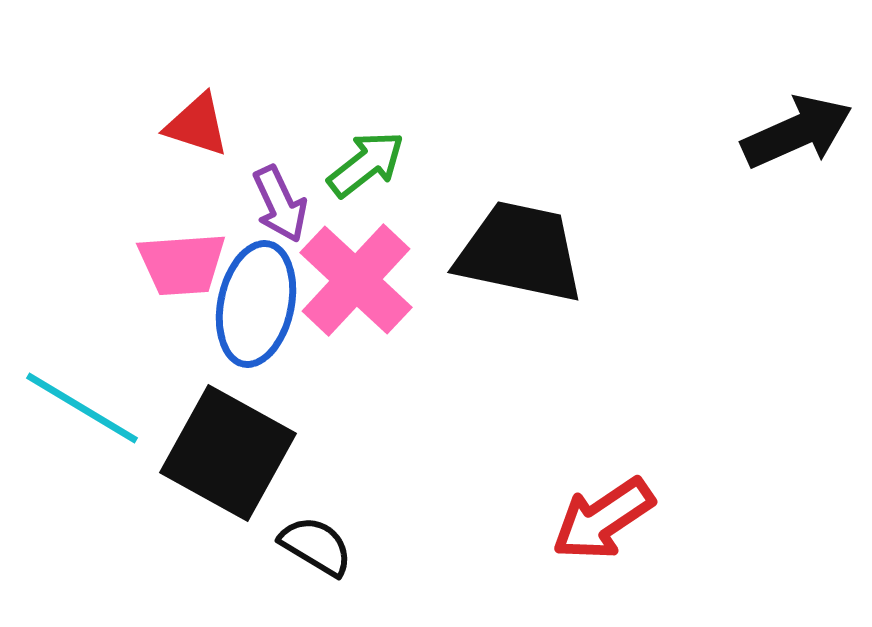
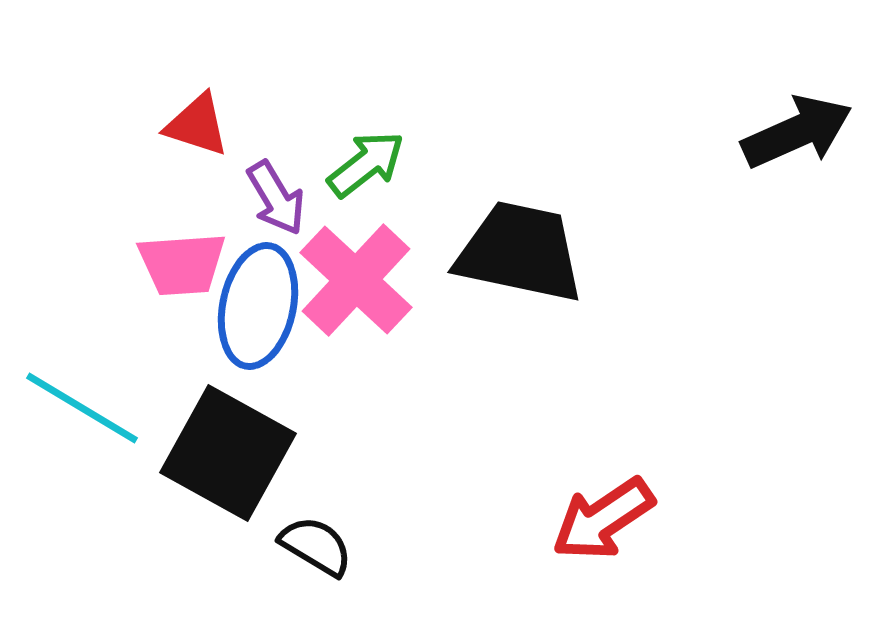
purple arrow: moved 4 px left, 6 px up; rotated 6 degrees counterclockwise
blue ellipse: moved 2 px right, 2 px down
